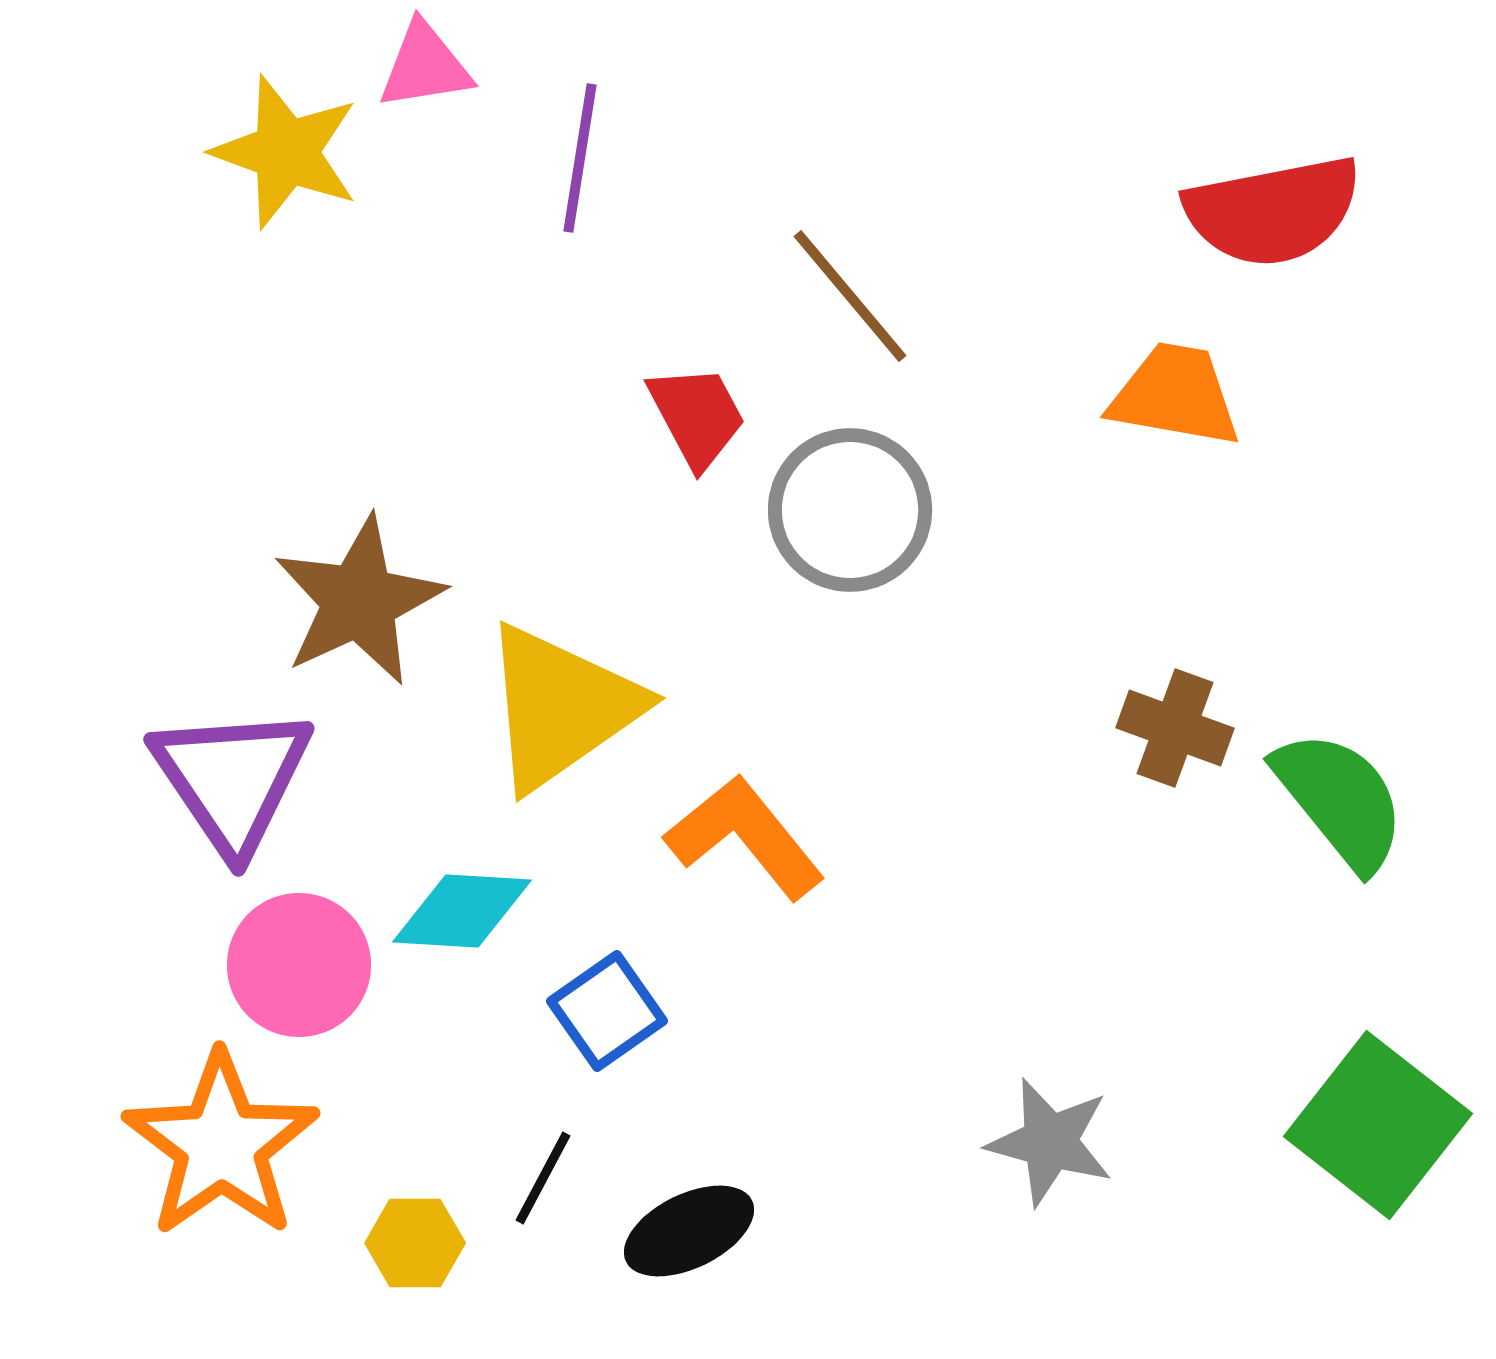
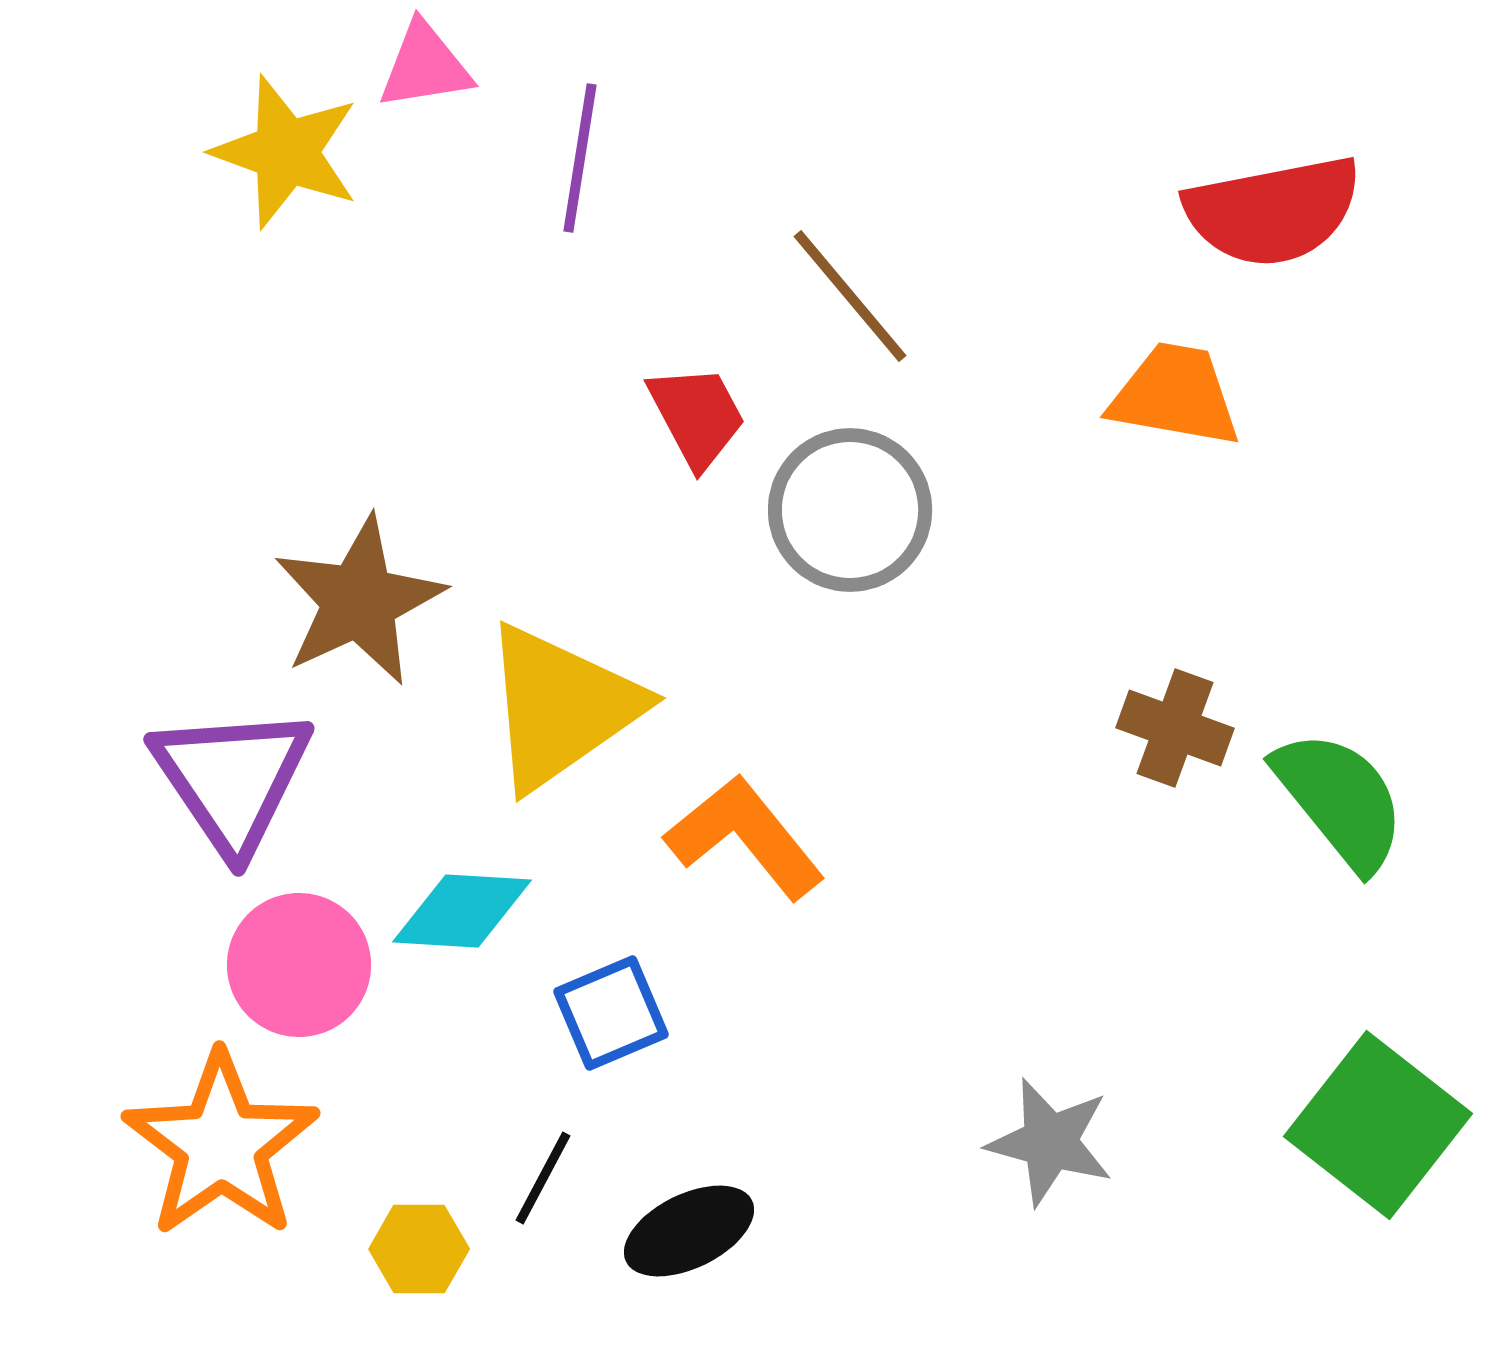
blue square: moved 4 px right, 2 px down; rotated 12 degrees clockwise
yellow hexagon: moved 4 px right, 6 px down
